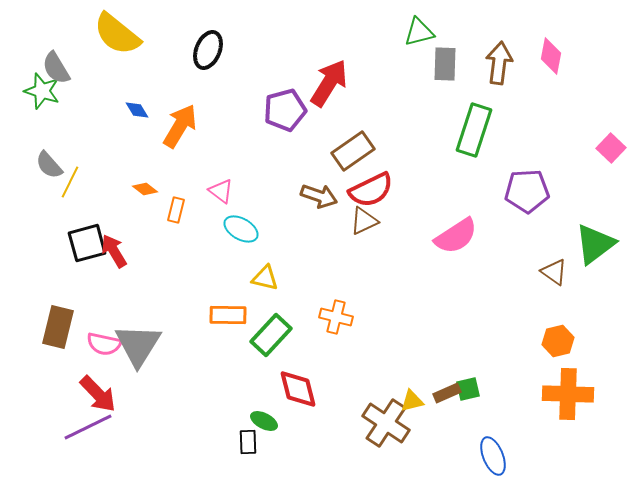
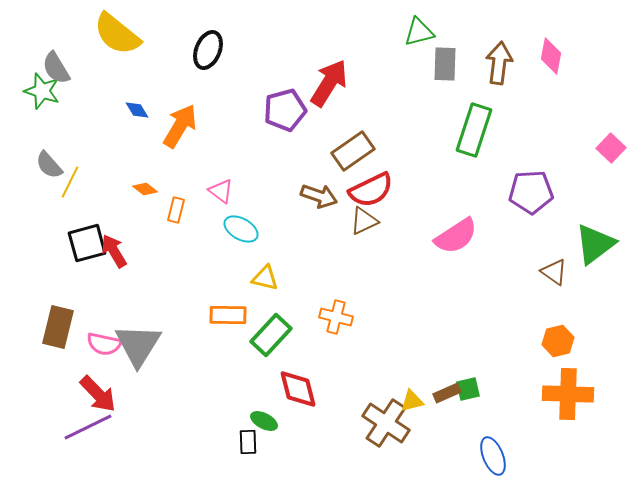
purple pentagon at (527, 191): moved 4 px right, 1 px down
